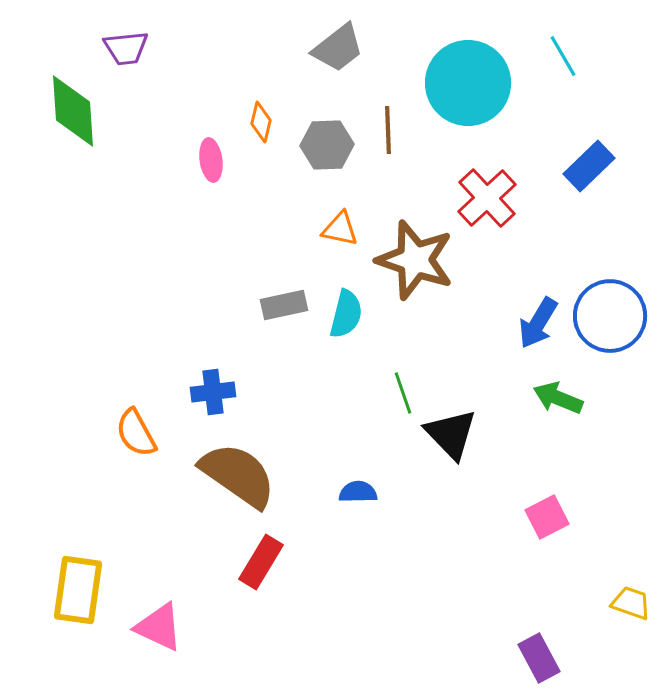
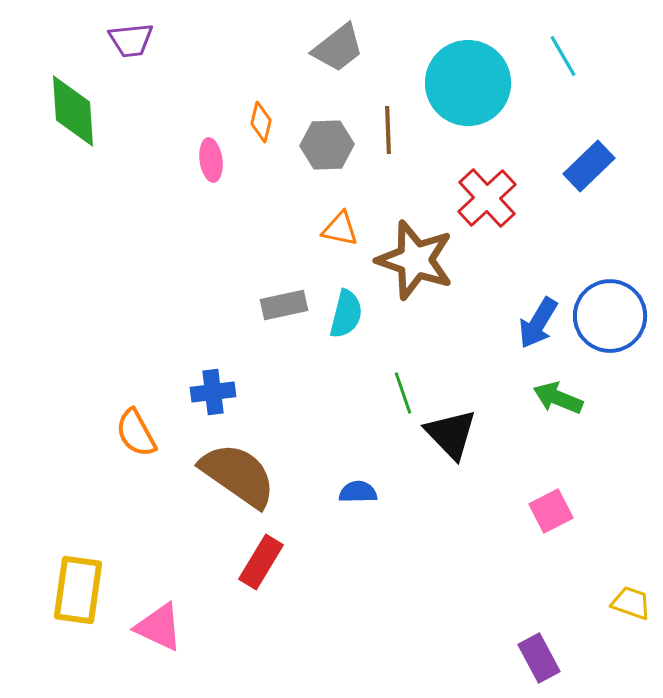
purple trapezoid: moved 5 px right, 8 px up
pink square: moved 4 px right, 6 px up
